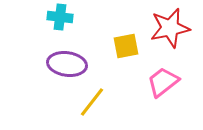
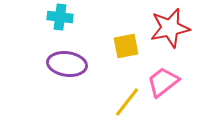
yellow line: moved 35 px right
